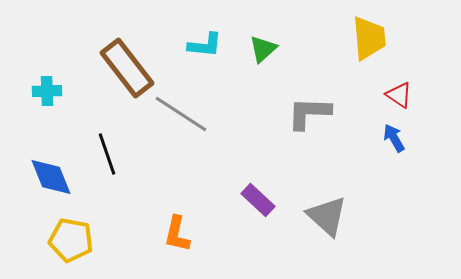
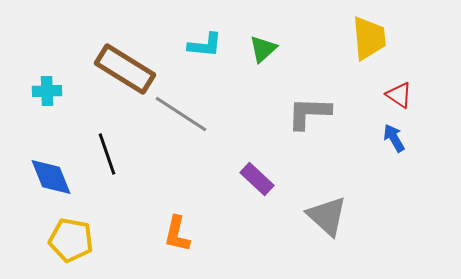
brown rectangle: moved 2 px left, 1 px down; rotated 20 degrees counterclockwise
purple rectangle: moved 1 px left, 21 px up
